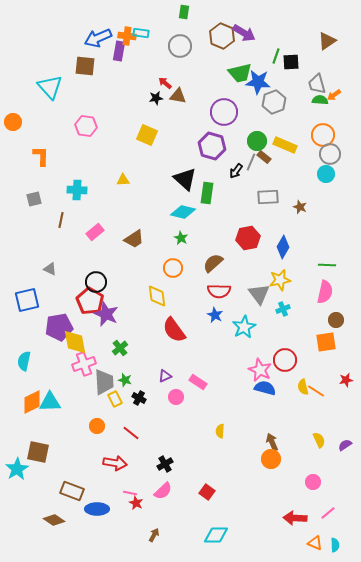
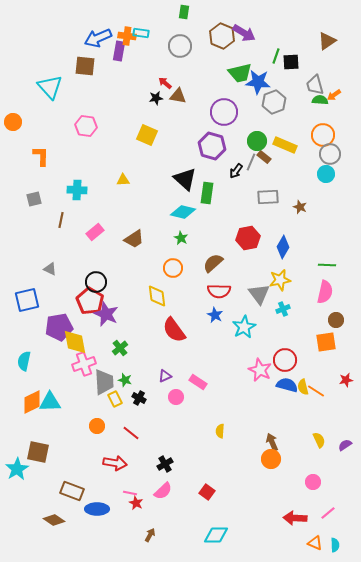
gray trapezoid at (317, 84): moved 2 px left, 1 px down
blue semicircle at (265, 388): moved 22 px right, 3 px up
brown arrow at (154, 535): moved 4 px left
